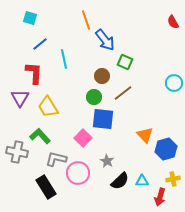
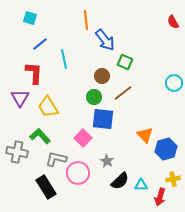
orange line: rotated 12 degrees clockwise
cyan triangle: moved 1 px left, 4 px down
